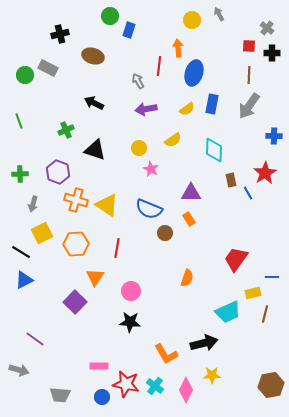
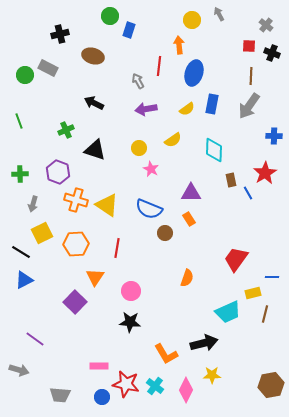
gray cross at (267, 28): moved 1 px left, 3 px up
orange arrow at (178, 48): moved 1 px right, 3 px up
black cross at (272, 53): rotated 21 degrees clockwise
brown line at (249, 75): moved 2 px right, 1 px down
